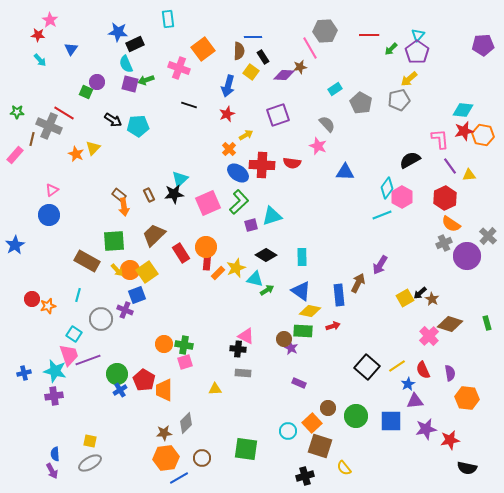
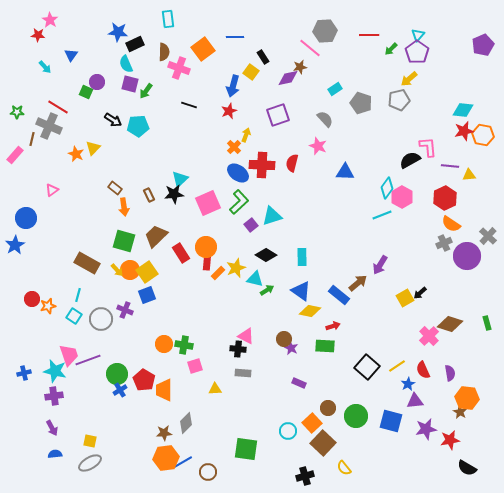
blue line at (253, 37): moved 18 px left
purple pentagon at (483, 45): rotated 20 degrees counterclockwise
pink line at (310, 48): rotated 20 degrees counterclockwise
blue triangle at (71, 49): moved 6 px down
brown semicircle at (239, 51): moved 75 px left, 1 px down
cyan arrow at (40, 60): moved 5 px right, 7 px down
purple diamond at (284, 75): moved 4 px right, 3 px down; rotated 15 degrees counterclockwise
green arrow at (146, 80): moved 11 px down; rotated 35 degrees counterclockwise
blue arrow at (228, 86): moved 5 px right
gray pentagon at (361, 103): rotated 10 degrees counterclockwise
red line at (64, 113): moved 6 px left, 6 px up
red star at (227, 114): moved 2 px right, 3 px up
gray semicircle at (327, 124): moved 2 px left, 5 px up
yellow arrow at (246, 135): rotated 40 degrees counterclockwise
pink L-shape at (440, 139): moved 12 px left, 8 px down
orange cross at (229, 149): moved 5 px right, 2 px up
red semicircle at (292, 163): rotated 96 degrees clockwise
purple line at (450, 166): rotated 48 degrees counterclockwise
brown rectangle at (119, 195): moved 4 px left, 7 px up
blue circle at (49, 215): moved 23 px left, 3 px down
purple square at (251, 225): rotated 24 degrees counterclockwise
brown trapezoid at (154, 235): moved 2 px right, 1 px down
green square at (114, 241): moved 10 px right; rotated 20 degrees clockwise
brown rectangle at (87, 261): moved 2 px down
brown arrow at (358, 283): rotated 24 degrees clockwise
blue square at (137, 295): moved 10 px right
blue rectangle at (339, 295): rotated 45 degrees counterclockwise
brown star at (432, 299): moved 28 px right, 113 px down
green rectangle at (303, 331): moved 22 px right, 15 px down
cyan square at (74, 334): moved 18 px up
pink square at (185, 362): moved 10 px right, 4 px down
blue square at (391, 421): rotated 15 degrees clockwise
brown square at (320, 446): moved 3 px right, 3 px up; rotated 25 degrees clockwise
blue semicircle at (55, 454): rotated 88 degrees clockwise
brown circle at (202, 458): moved 6 px right, 14 px down
black semicircle at (467, 468): rotated 18 degrees clockwise
purple arrow at (52, 471): moved 43 px up
blue line at (179, 478): moved 4 px right, 16 px up
